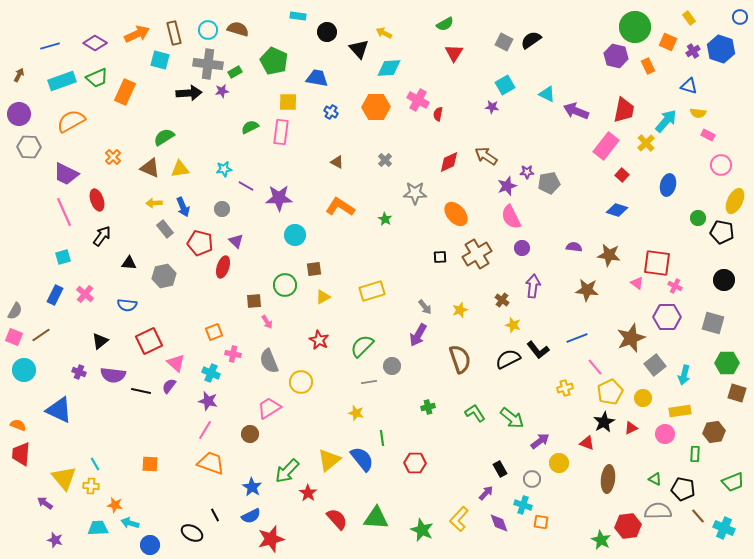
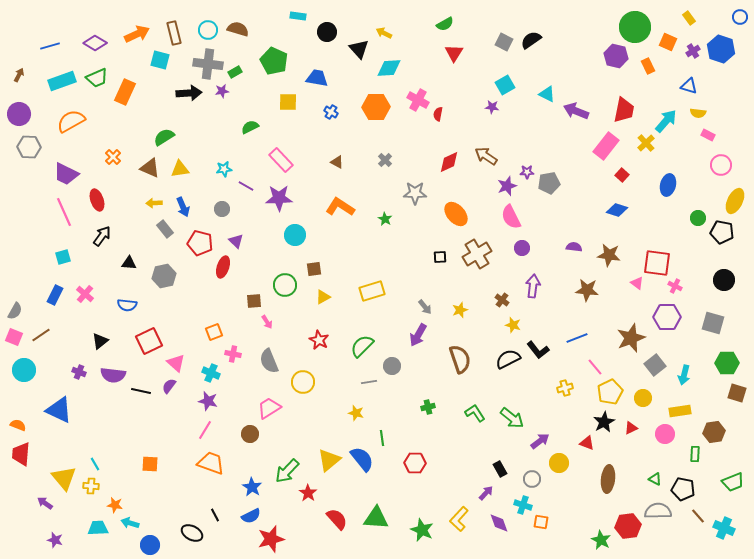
pink rectangle at (281, 132): moved 28 px down; rotated 50 degrees counterclockwise
yellow circle at (301, 382): moved 2 px right
